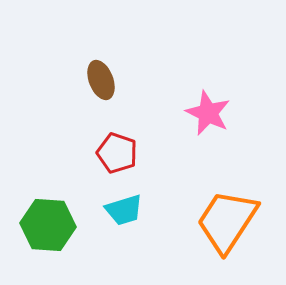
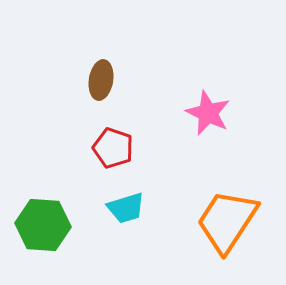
brown ellipse: rotated 30 degrees clockwise
red pentagon: moved 4 px left, 5 px up
cyan trapezoid: moved 2 px right, 2 px up
green hexagon: moved 5 px left
